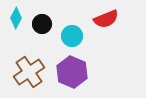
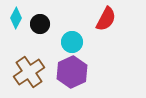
red semicircle: rotated 40 degrees counterclockwise
black circle: moved 2 px left
cyan circle: moved 6 px down
purple hexagon: rotated 12 degrees clockwise
